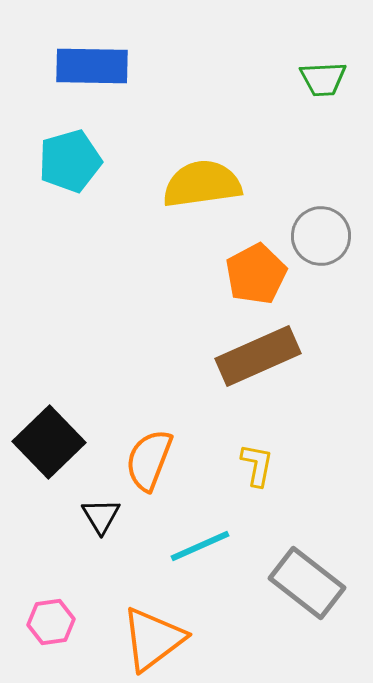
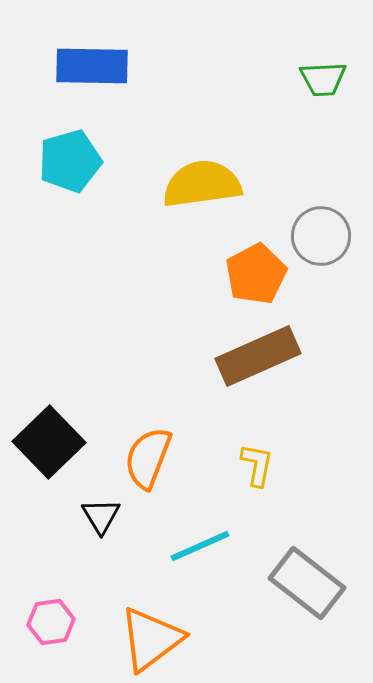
orange semicircle: moved 1 px left, 2 px up
orange triangle: moved 2 px left
